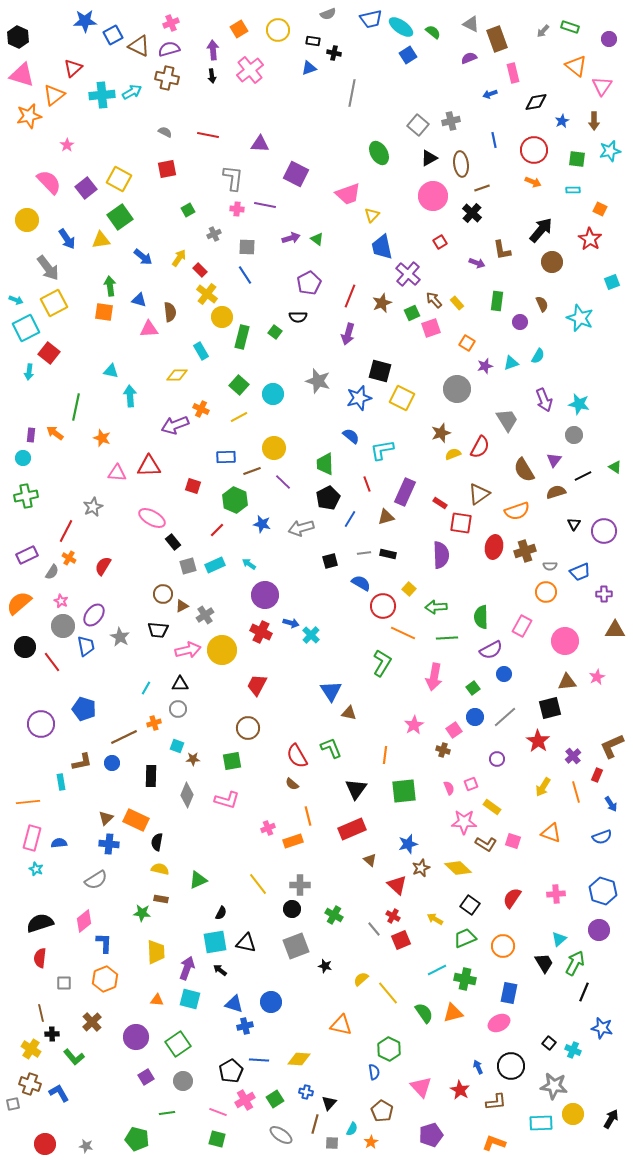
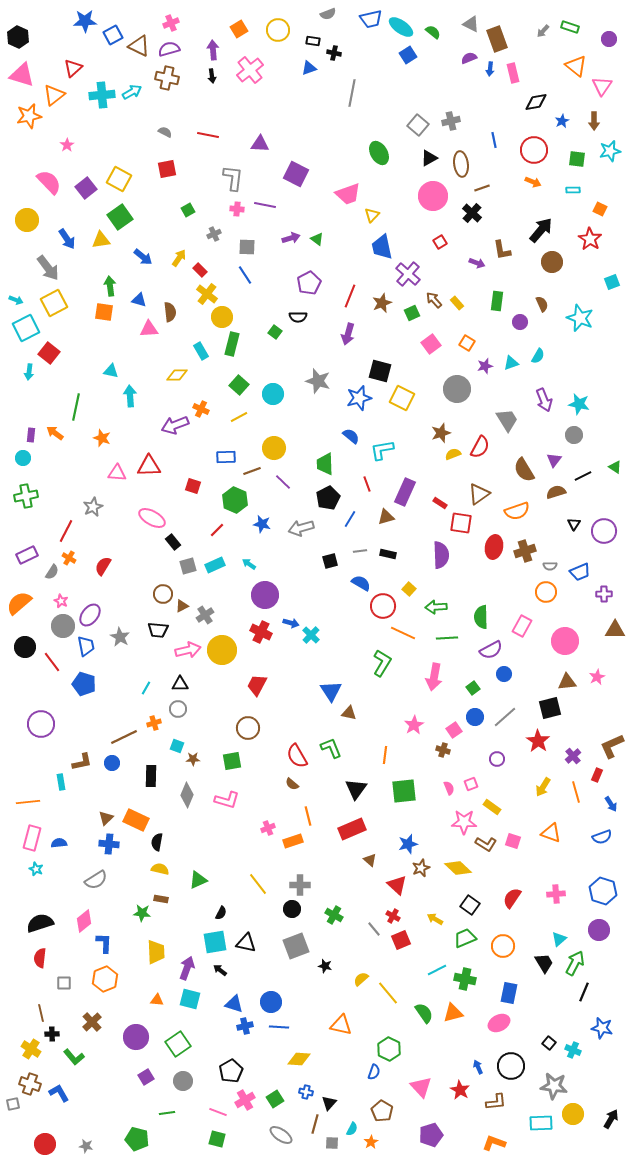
blue arrow at (490, 94): moved 25 px up; rotated 64 degrees counterclockwise
pink square at (431, 328): moved 16 px down; rotated 18 degrees counterclockwise
green rectangle at (242, 337): moved 10 px left, 7 px down
gray line at (364, 553): moved 4 px left, 2 px up
purple ellipse at (94, 615): moved 4 px left
blue pentagon at (84, 709): moved 25 px up
blue line at (259, 1060): moved 20 px right, 33 px up
blue semicircle at (374, 1072): rotated 28 degrees clockwise
